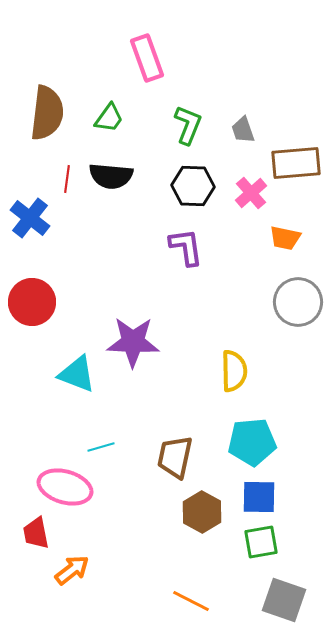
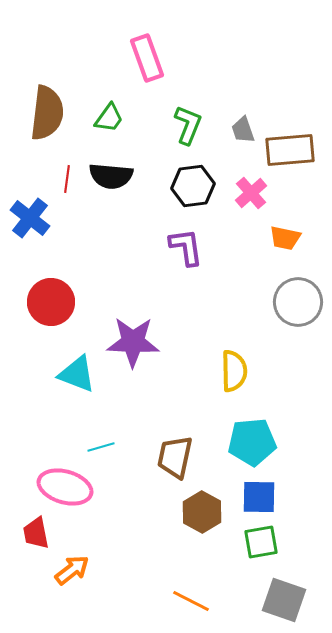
brown rectangle: moved 6 px left, 13 px up
black hexagon: rotated 9 degrees counterclockwise
red circle: moved 19 px right
